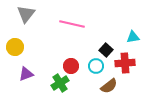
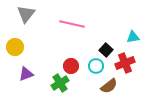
red cross: rotated 18 degrees counterclockwise
